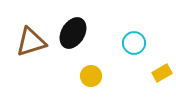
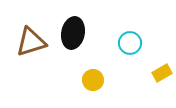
black ellipse: rotated 20 degrees counterclockwise
cyan circle: moved 4 px left
yellow circle: moved 2 px right, 4 px down
